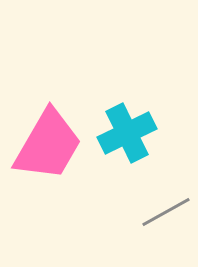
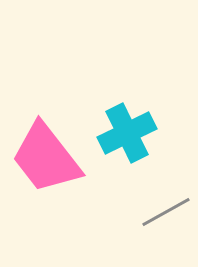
pink trapezoid: moved 2 px left, 13 px down; rotated 112 degrees clockwise
